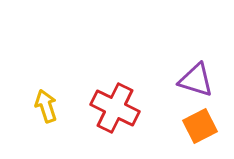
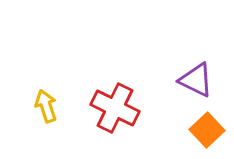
purple triangle: rotated 9 degrees clockwise
orange square: moved 7 px right, 4 px down; rotated 16 degrees counterclockwise
